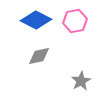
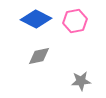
blue diamond: moved 1 px up
gray star: rotated 24 degrees clockwise
